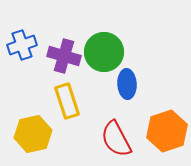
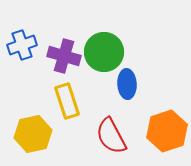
red semicircle: moved 5 px left, 3 px up
